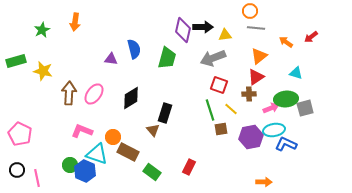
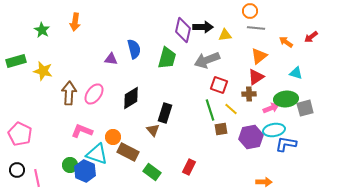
green star at (42, 30): rotated 14 degrees counterclockwise
gray arrow at (213, 58): moved 6 px left, 2 px down
blue L-shape at (286, 144): rotated 15 degrees counterclockwise
